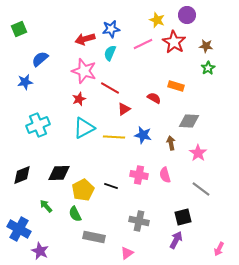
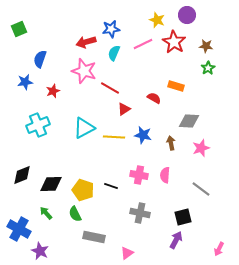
red arrow at (85, 39): moved 1 px right, 3 px down
cyan semicircle at (110, 53): moved 4 px right
blue semicircle at (40, 59): rotated 30 degrees counterclockwise
red star at (79, 99): moved 26 px left, 8 px up
pink star at (198, 153): moved 3 px right, 5 px up; rotated 18 degrees clockwise
black diamond at (59, 173): moved 8 px left, 11 px down
pink semicircle at (165, 175): rotated 21 degrees clockwise
yellow pentagon at (83, 190): rotated 25 degrees counterclockwise
green arrow at (46, 206): moved 7 px down
gray cross at (139, 221): moved 1 px right, 8 px up
